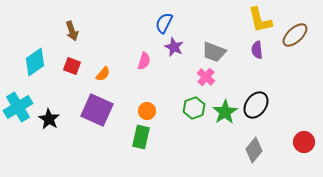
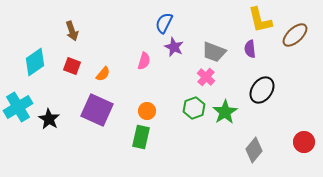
purple semicircle: moved 7 px left, 1 px up
black ellipse: moved 6 px right, 15 px up
